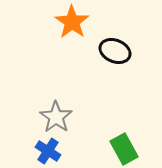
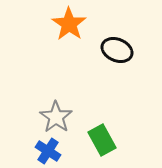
orange star: moved 3 px left, 2 px down
black ellipse: moved 2 px right, 1 px up
green rectangle: moved 22 px left, 9 px up
